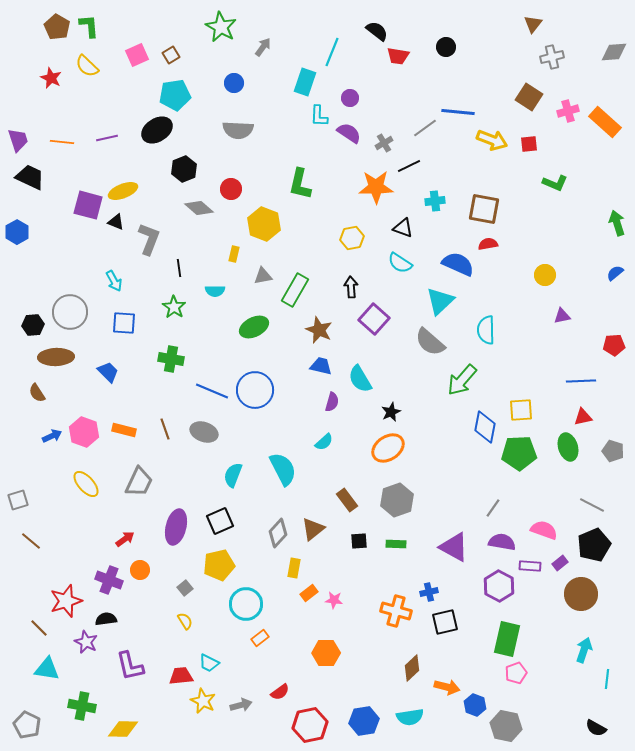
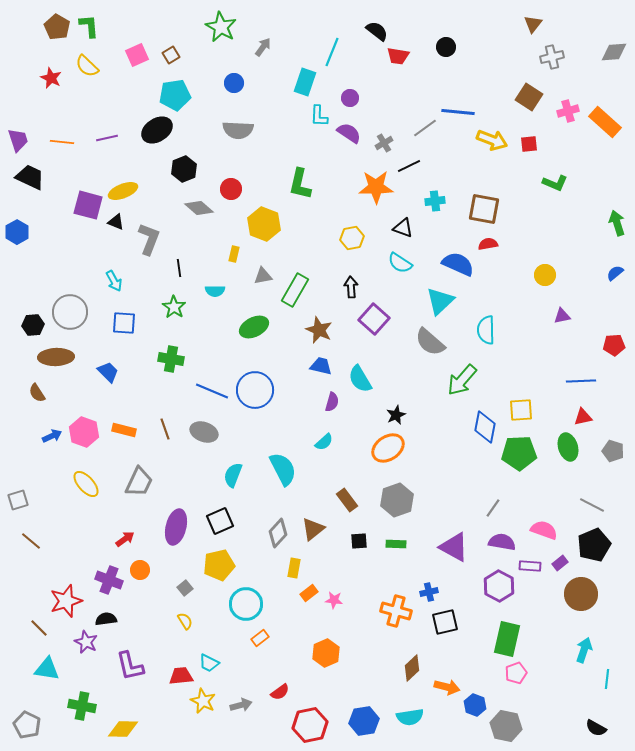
black star at (391, 412): moved 5 px right, 3 px down
orange hexagon at (326, 653): rotated 24 degrees counterclockwise
